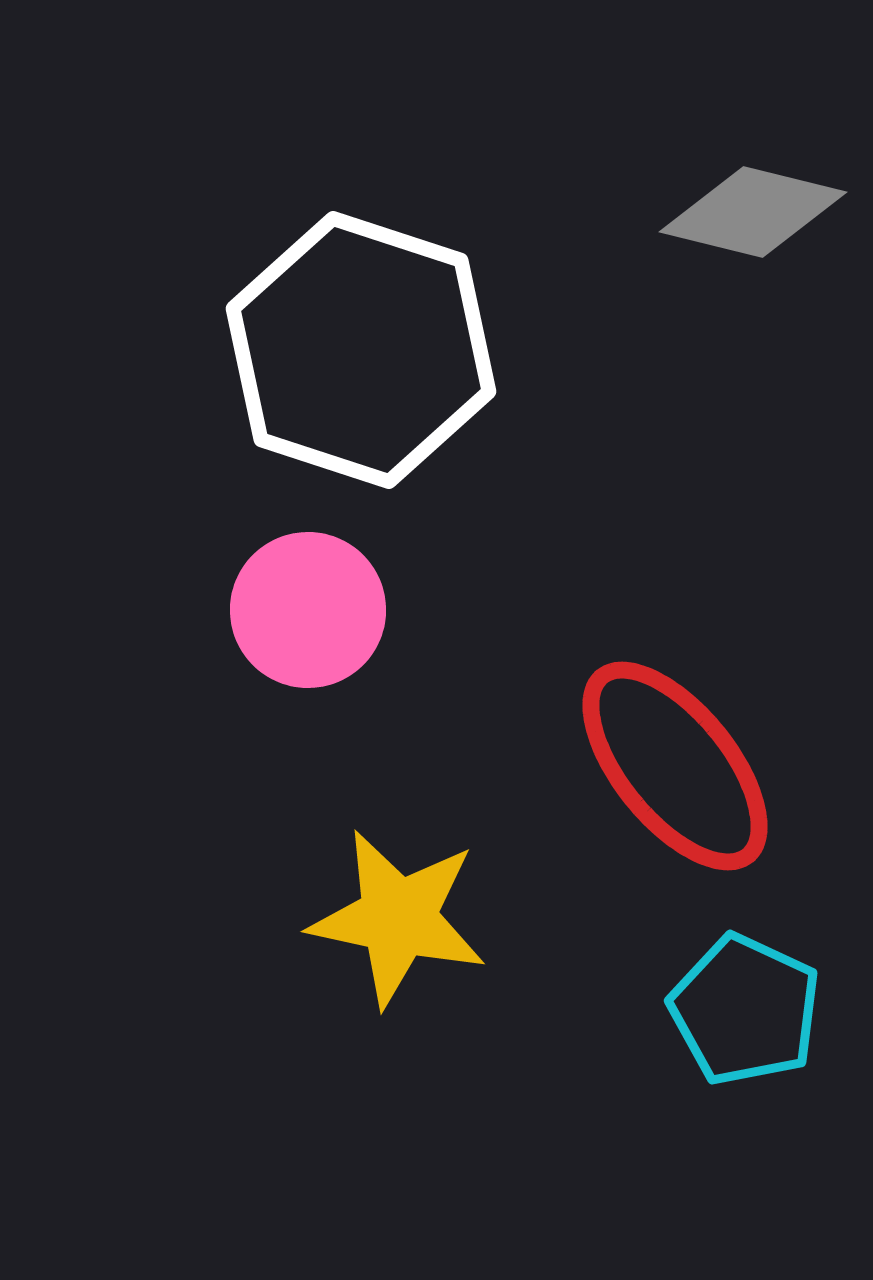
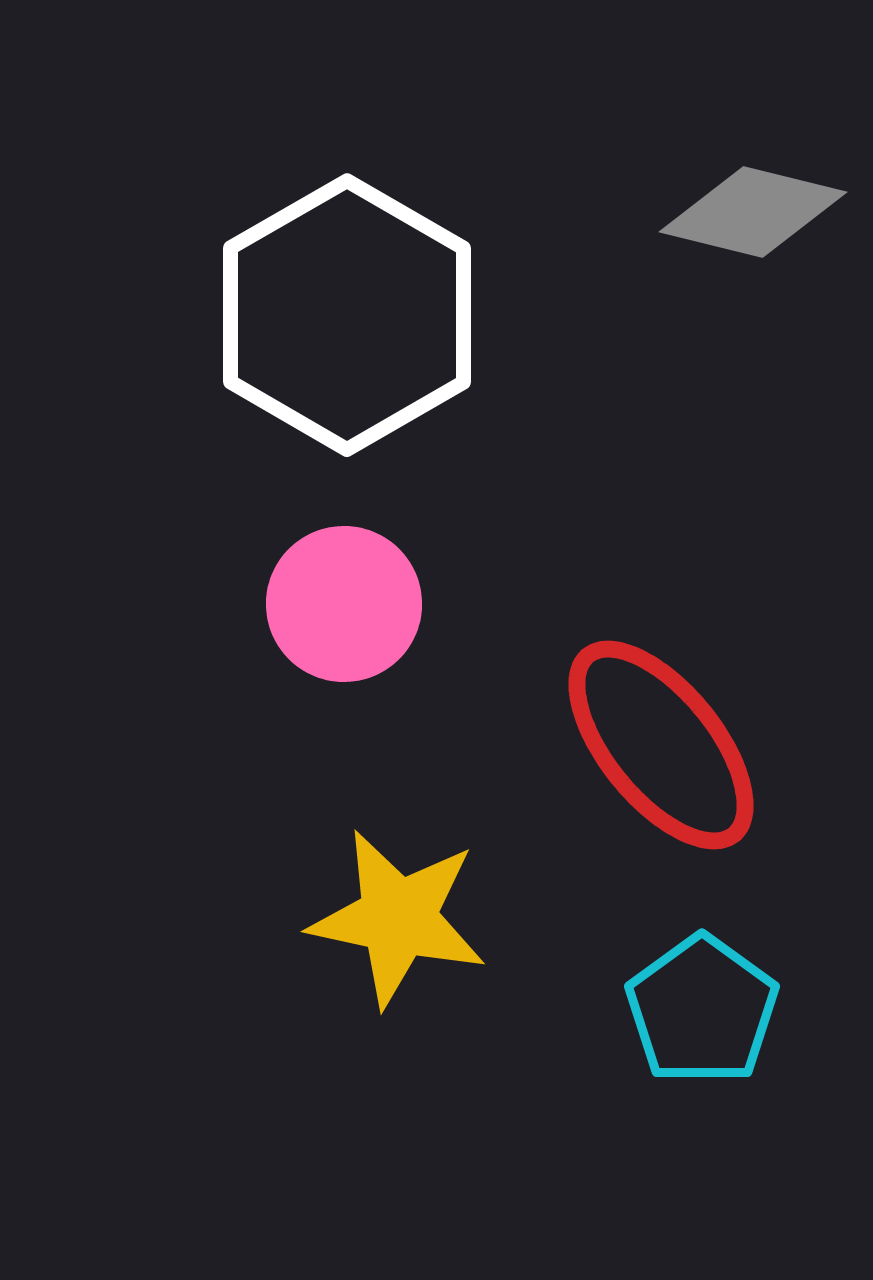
white hexagon: moved 14 px left, 35 px up; rotated 12 degrees clockwise
pink circle: moved 36 px right, 6 px up
red ellipse: moved 14 px left, 21 px up
cyan pentagon: moved 43 px left; rotated 11 degrees clockwise
